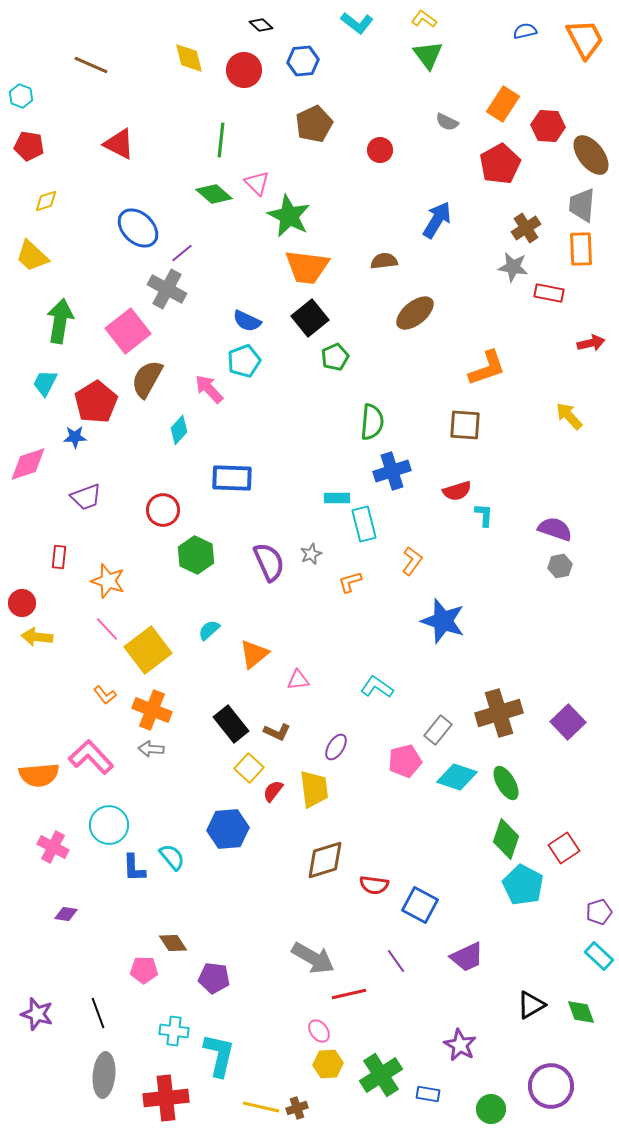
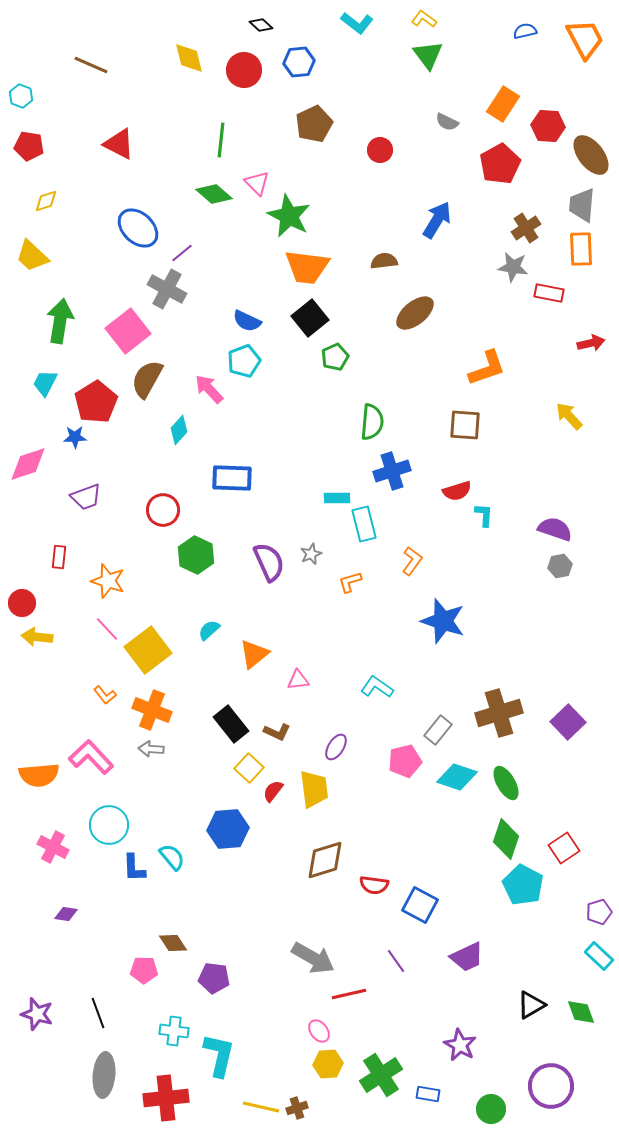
blue hexagon at (303, 61): moved 4 px left, 1 px down
